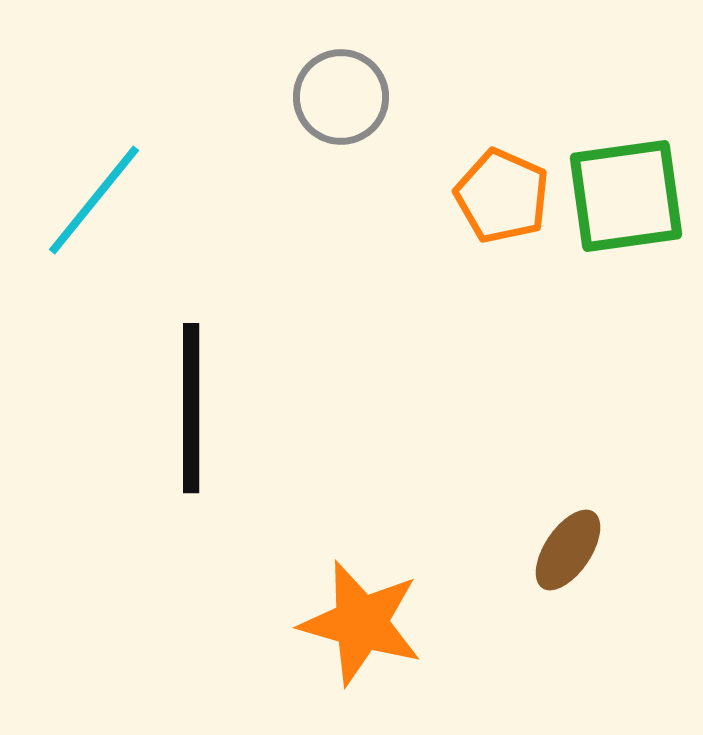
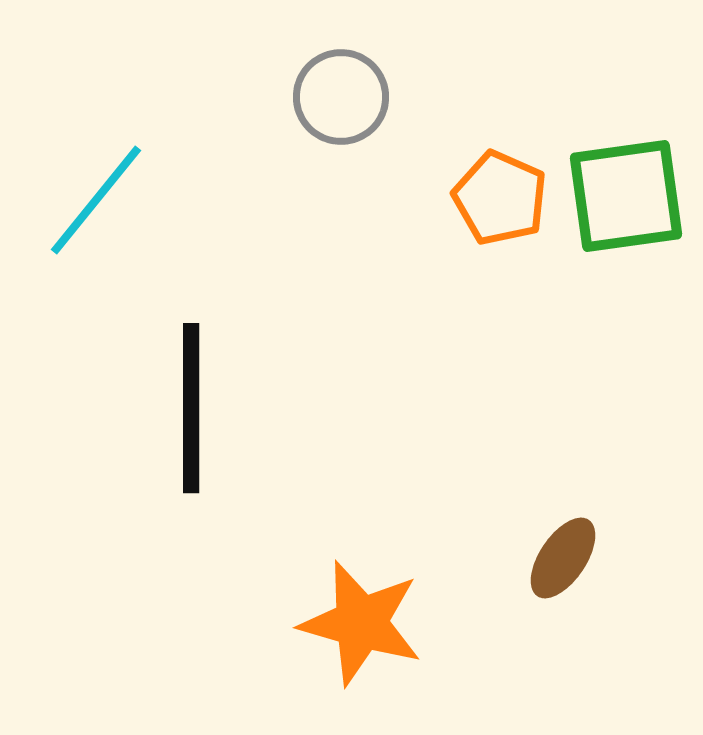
orange pentagon: moved 2 px left, 2 px down
cyan line: moved 2 px right
brown ellipse: moved 5 px left, 8 px down
